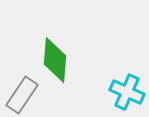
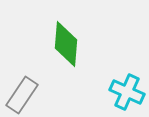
green diamond: moved 11 px right, 16 px up
